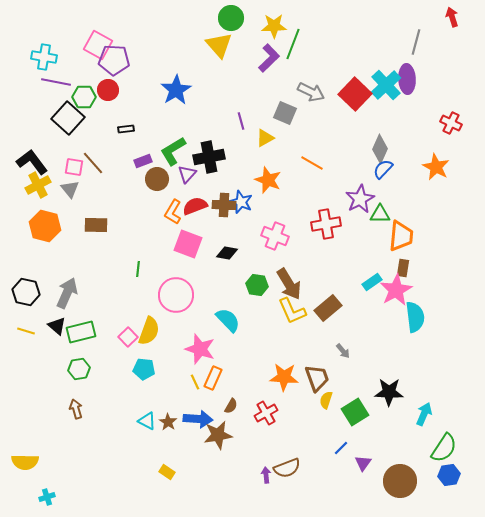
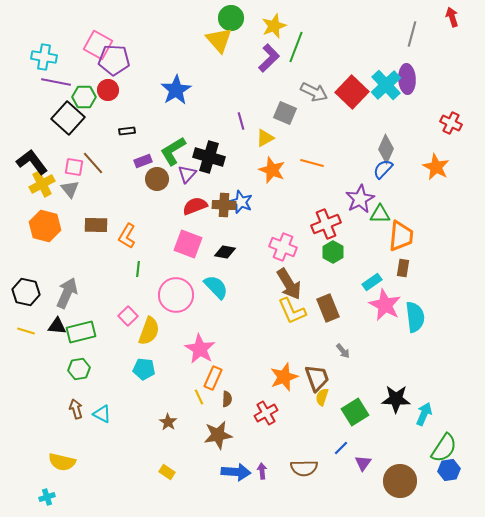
yellow star at (274, 26): rotated 20 degrees counterclockwise
gray line at (416, 42): moved 4 px left, 8 px up
green line at (293, 44): moved 3 px right, 3 px down
yellow triangle at (219, 45): moved 5 px up
gray arrow at (311, 92): moved 3 px right
red square at (355, 94): moved 3 px left, 2 px up
black rectangle at (126, 129): moved 1 px right, 2 px down
gray diamond at (380, 149): moved 6 px right
black cross at (209, 157): rotated 28 degrees clockwise
orange line at (312, 163): rotated 15 degrees counterclockwise
orange star at (268, 180): moved 4 px right, 10 px up
yellow cross at (38, 185): moved 4 px right, 1 px up
orange L-shape at (173, 212): moved 46 px left, 24 px down
red cross at (326, 224): rotated 12 degrees counterclockwise
pink cross at (275, 236): moved 8 px right, 11 px down
black diamond at (227, 253): moved 2 px left, 1 px up
green hexagon at (257, 285): moved 76 px right, 33 px up; rotated 20 degrees clockwise
pink star at (396, 290): moved 11 px left, 15 px down; rotated 16 degrees counterclockwise
brown rectangle at (328, 308): rotated 72 degrees counterclockwise
cyan semicircle at (228, 320): moved 12 px left, 33 px up
black triangle at (57, 326): rotated 36 degrees counterclockwise
pink square at (128, 337): moved 21 px up
pink star at (200, 349): rotated 12 degrees clockwise
orange star at (284, 377): rotated 24 degrees counterclockwise
yellow line at (195, 382): moved 4 px right, 15 px down
black star at (389, 392): moved 7 px right, 7 px down
yellow semicircle at (326, 400): moved 4 px left, 3 px up
brown semicircle at (231, 406): moved 4 px left, 7 px up; rotated 28 degrees counterclockwise
blue arrow at (198, 419): moved 38 px right, 53 px down
cyan triangle at (147, 421): moved 45 px left, 7 px up
yellow semicircle at (25, 462): moved 37 px right; rotated 12 degrees clockwise
brown semicircle at (287, 468): moved 17 px right; rotated 20 degrees clockwise
purple arrow at (266, 475): moved 4 px left, 4 px up
blue hexagon at (449, 475): moved 5 px up
